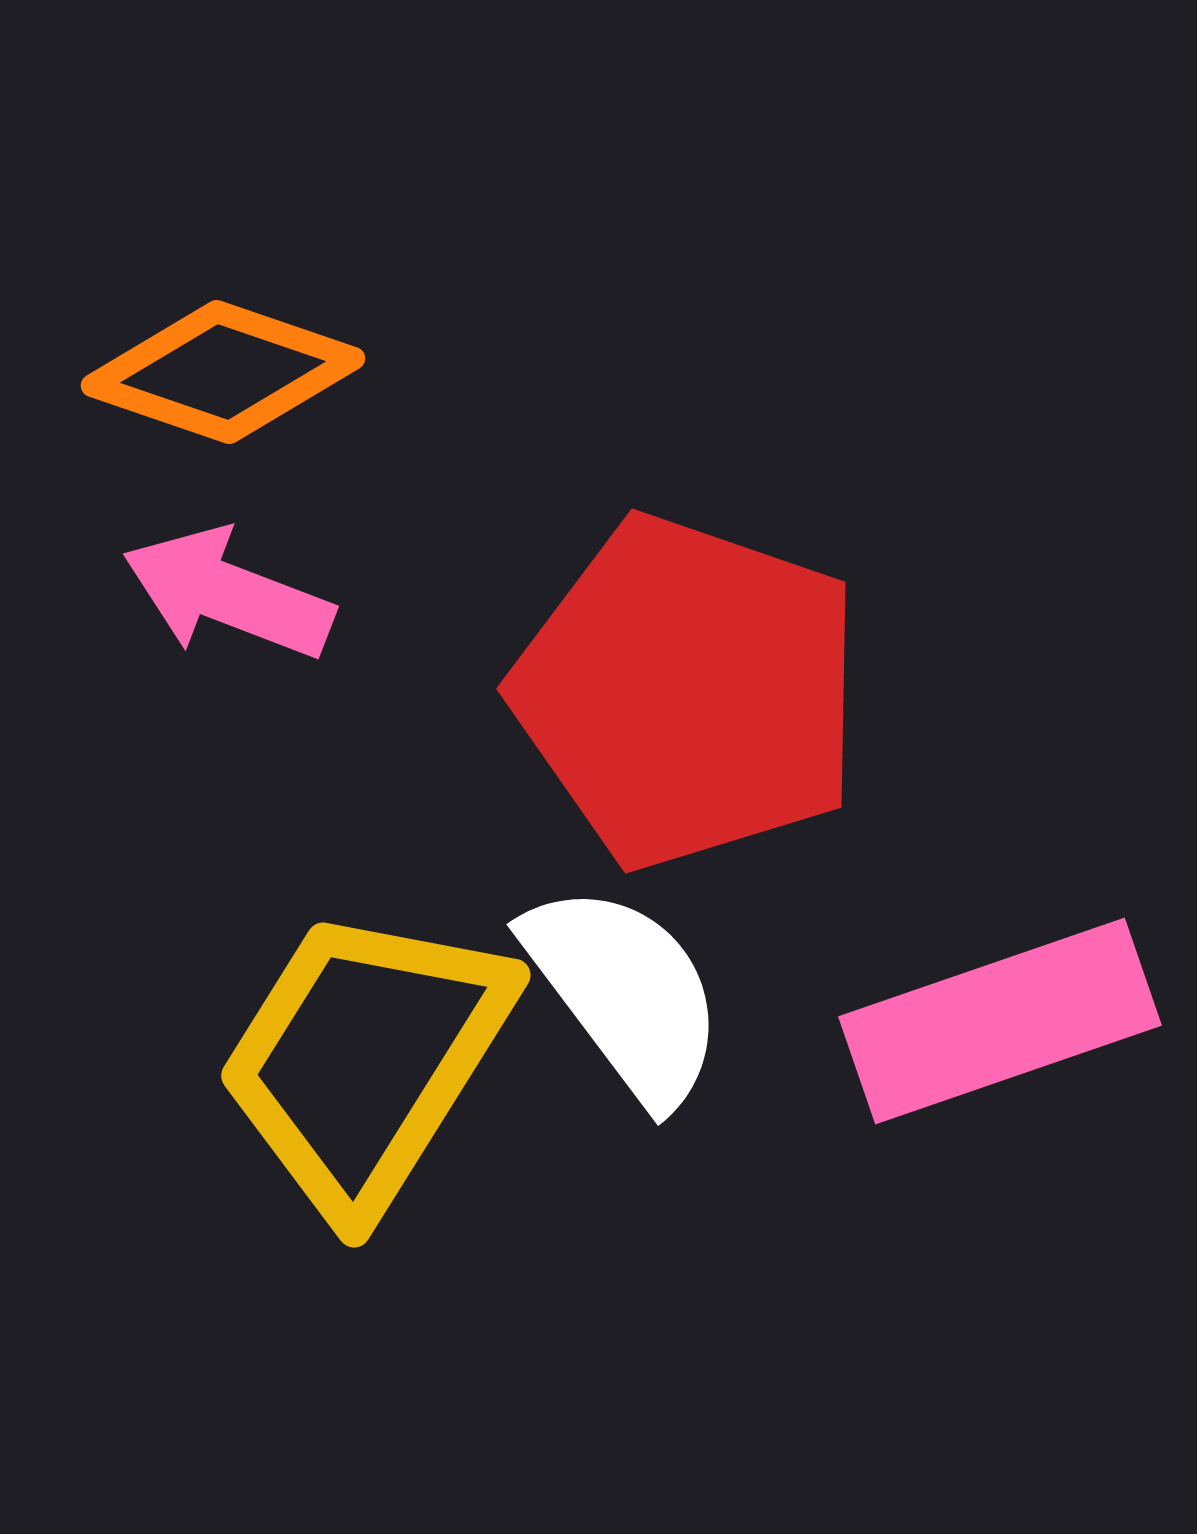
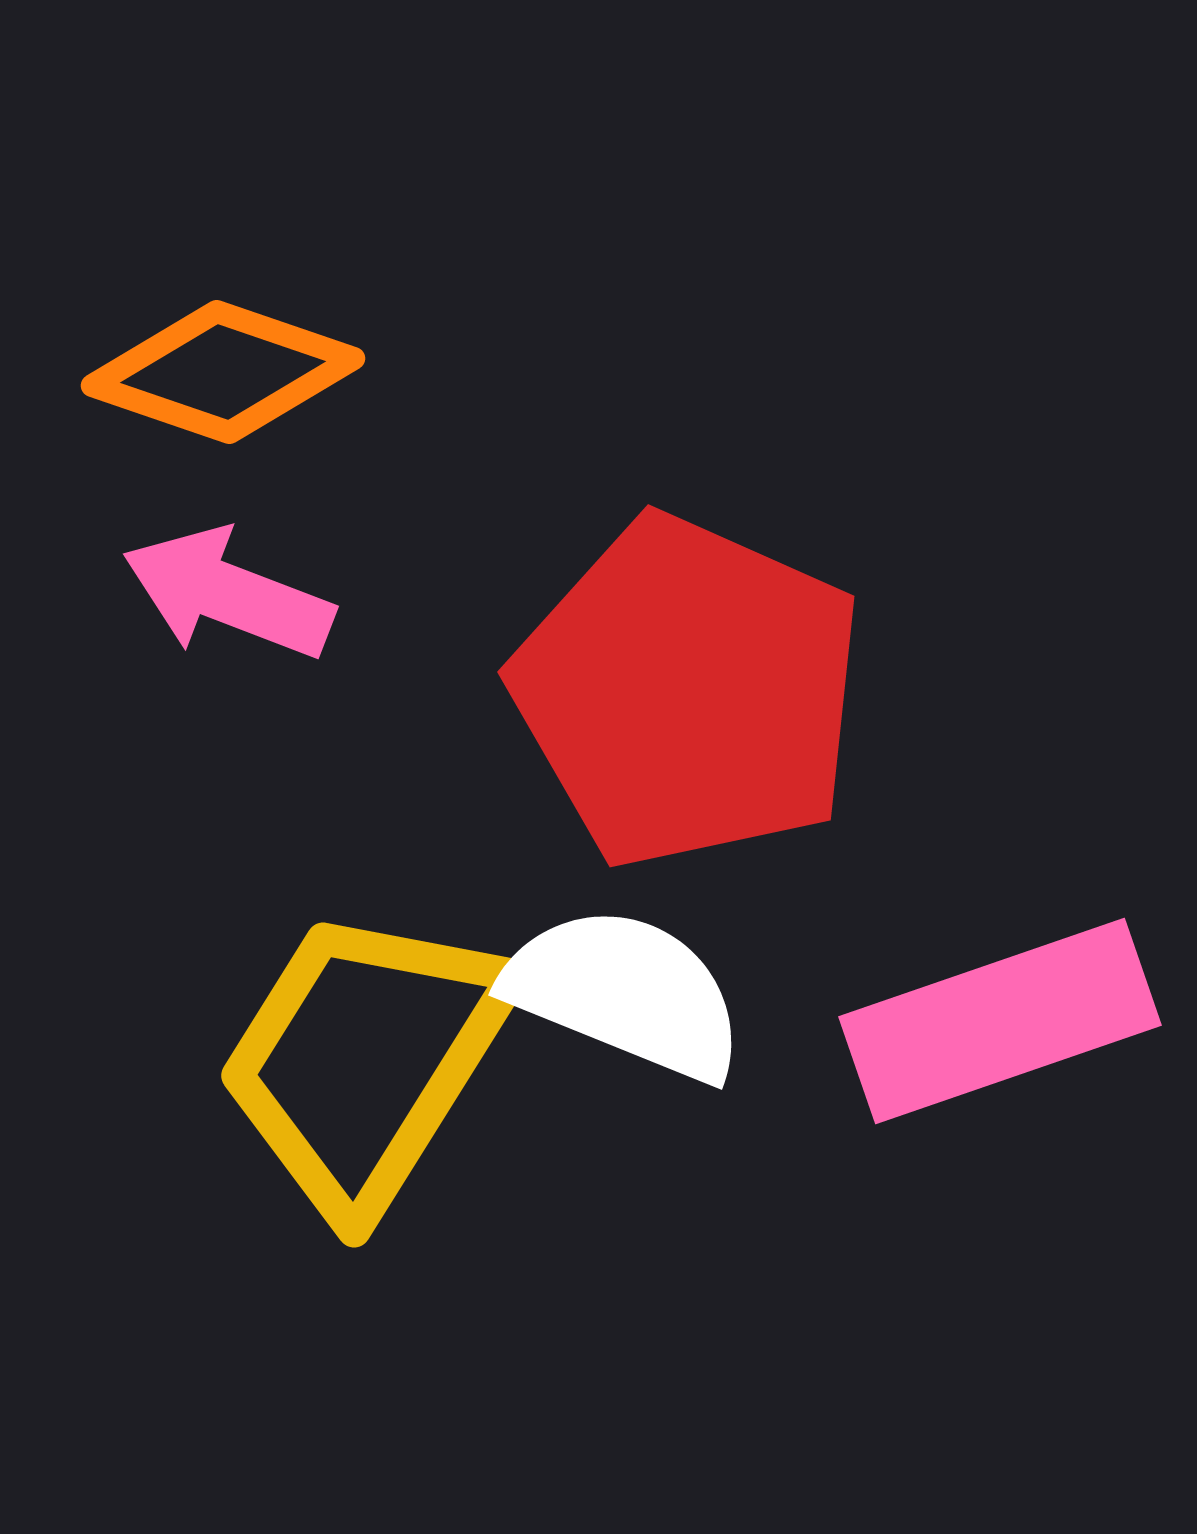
red pentagon: rotated 5 degrees clockwise
white semicircle: rotated 31 degrees counterclockwise
